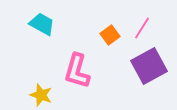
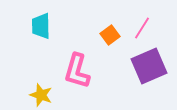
cyan trapezoid: moved 1 px left, 2 px down; rotated 120 degrees counterclockwise
purple square: rotated 6 degrees clockwise
